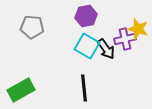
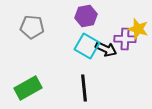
purple cross: rotated 15 degrees clockwise
black arrow: rotated 30 degrees counterclockwise
green rectangle: moved 7 px right, 2 px up
